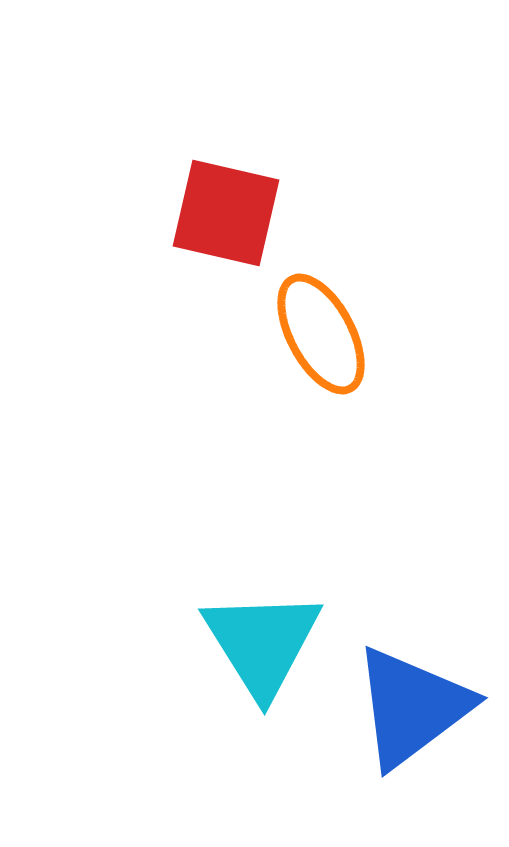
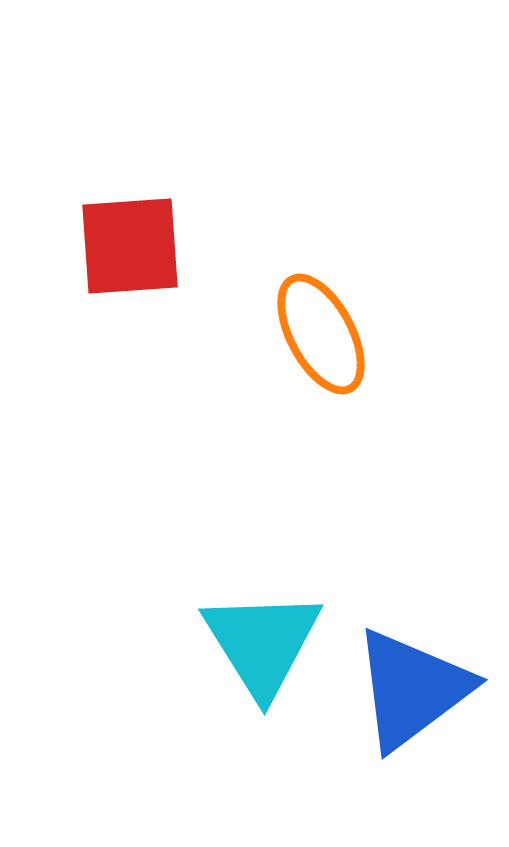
red square: moved 96 px left, 33 px down; rotated 17 degrees counterclockwise
blue triangle: moved 18 px up
